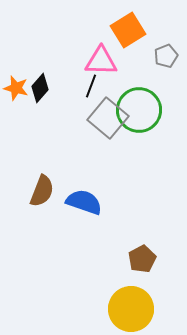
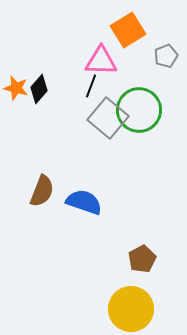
black diamond: moved 1 px left, 1 px down
